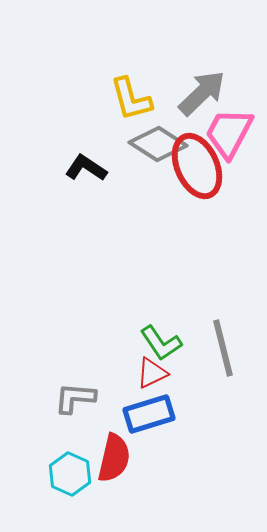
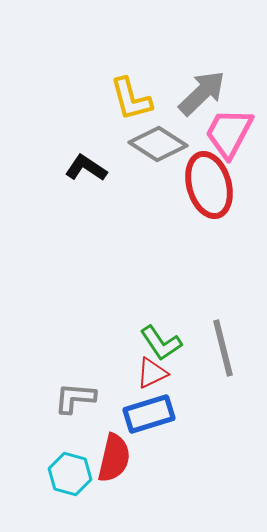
red ellipse: moved 12 px right, 19 px down; rotated 8 degrees clockwise
cyan hexagon: rotated 9 degrees counterclockwise
